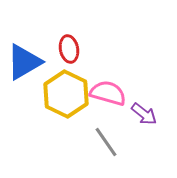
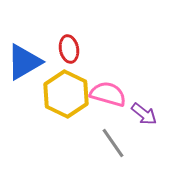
pink semicircle: moved 1 px down
gray line: moved 7 px right, 1 px down
